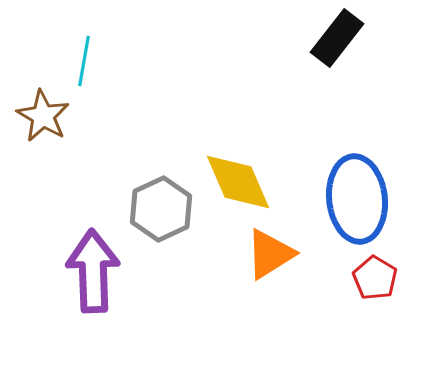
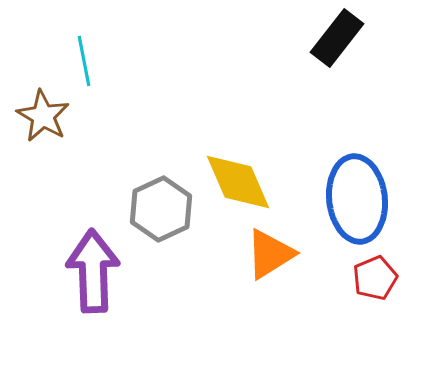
cyan line: rotated 21 degrees counterclockwise
red pentagon: rotated 18 degrees clockwise
